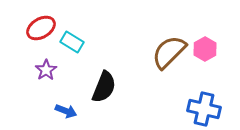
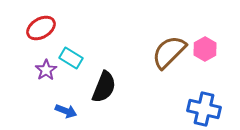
cyan rectangle: moved 1 px left, 16 px down
